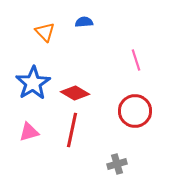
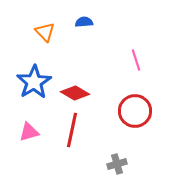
blue star: moved 1 px right, 1 px up
